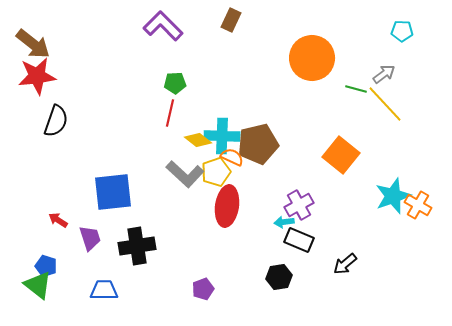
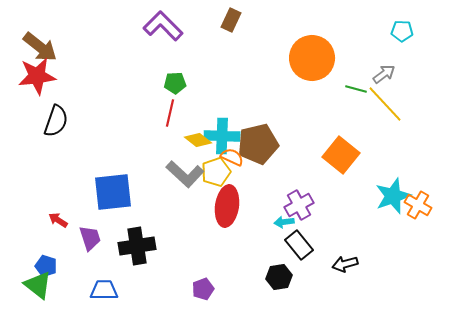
brown arrow: moved 7 px right, 3 px down
black rectangle: moved 5 px down; rotated 28 degrees clockwise
black arrow: rotated 25 degrees clockwise
